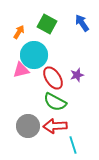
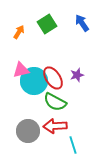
green square: rotated 30 degrees clockwise
cyan circle: moved 26 px down
gray circle: moved 5 px down
